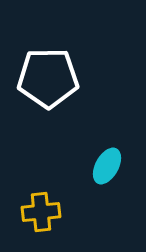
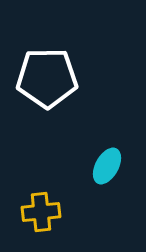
white pentagon: moved 1 px left
